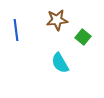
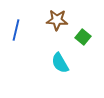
brown star: rotated 10 degrees clockwise
blue line: rotated 20 degrees clockwise
